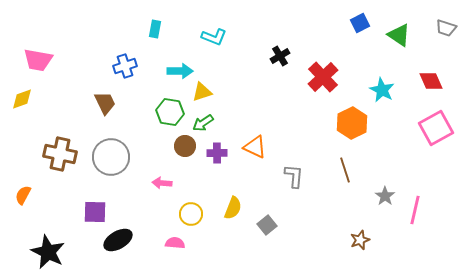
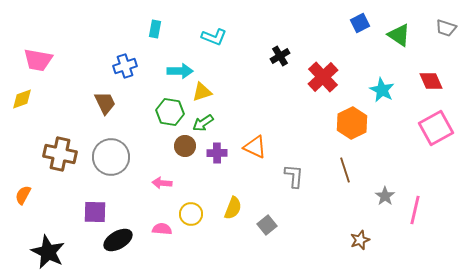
pink semicircle: moved 13 px left, 14 px up
